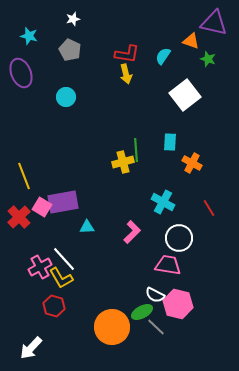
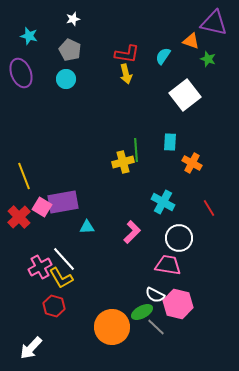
cyan circle: moved 18 px up
